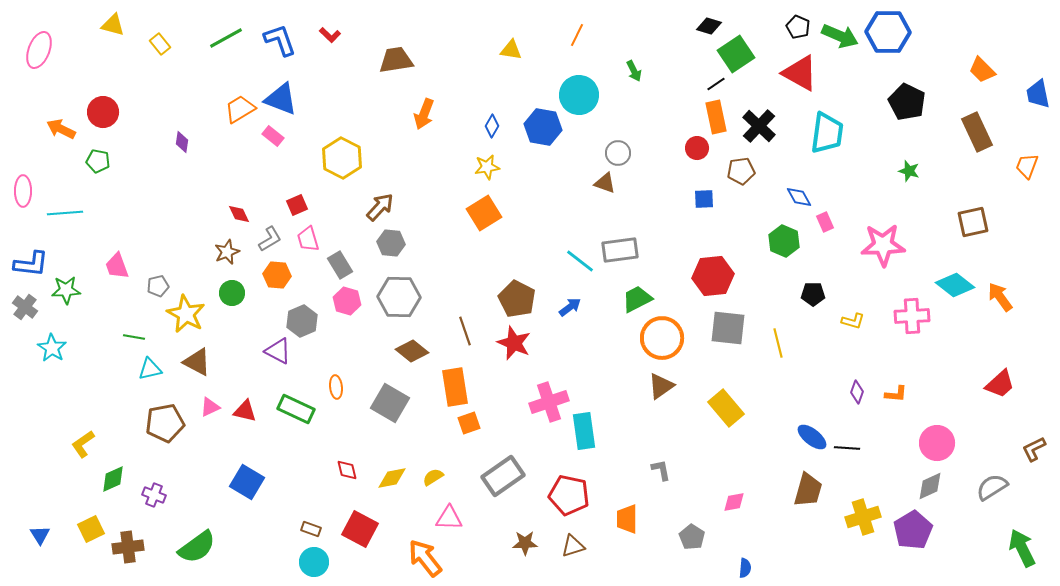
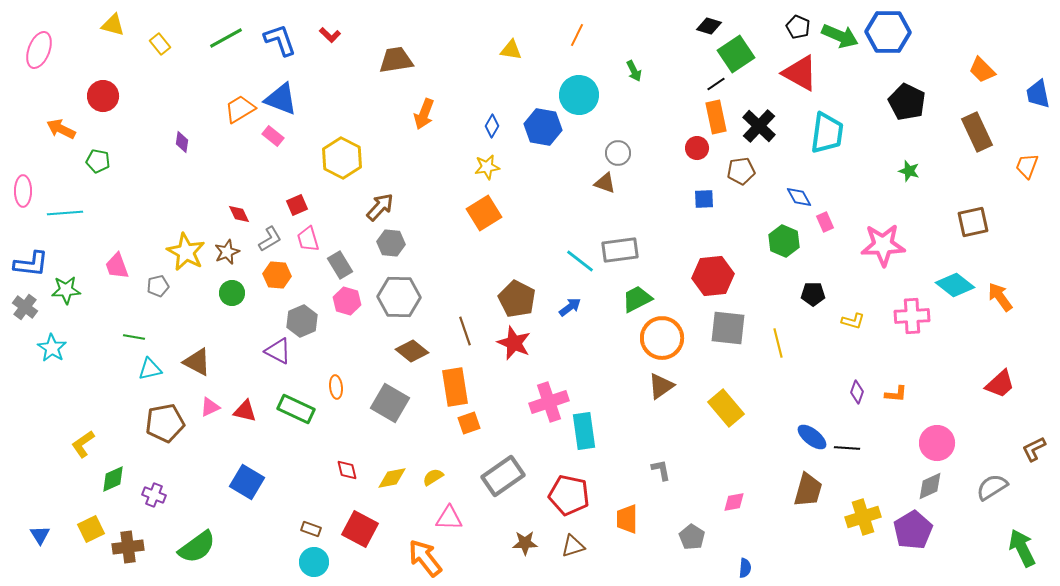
red circle at (103, 112): moved 16 px up
yellow star at (186, 314): moved 62 px up
